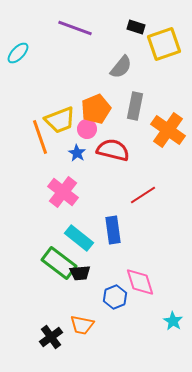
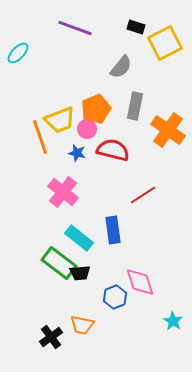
yellow square: moved 1 px right, 1 px up; rotated 8 degrees counterclockwise
blue star: rotated 18 degrees counterclockwise
